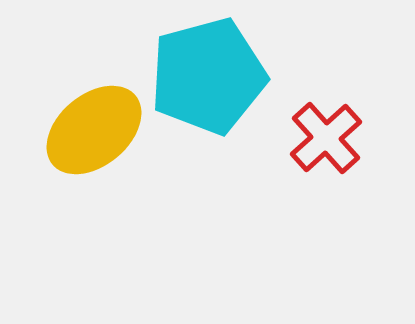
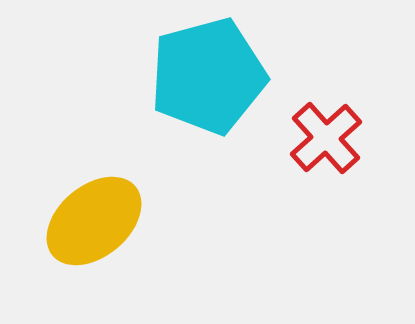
yellow ellipse: moved 91 px down
